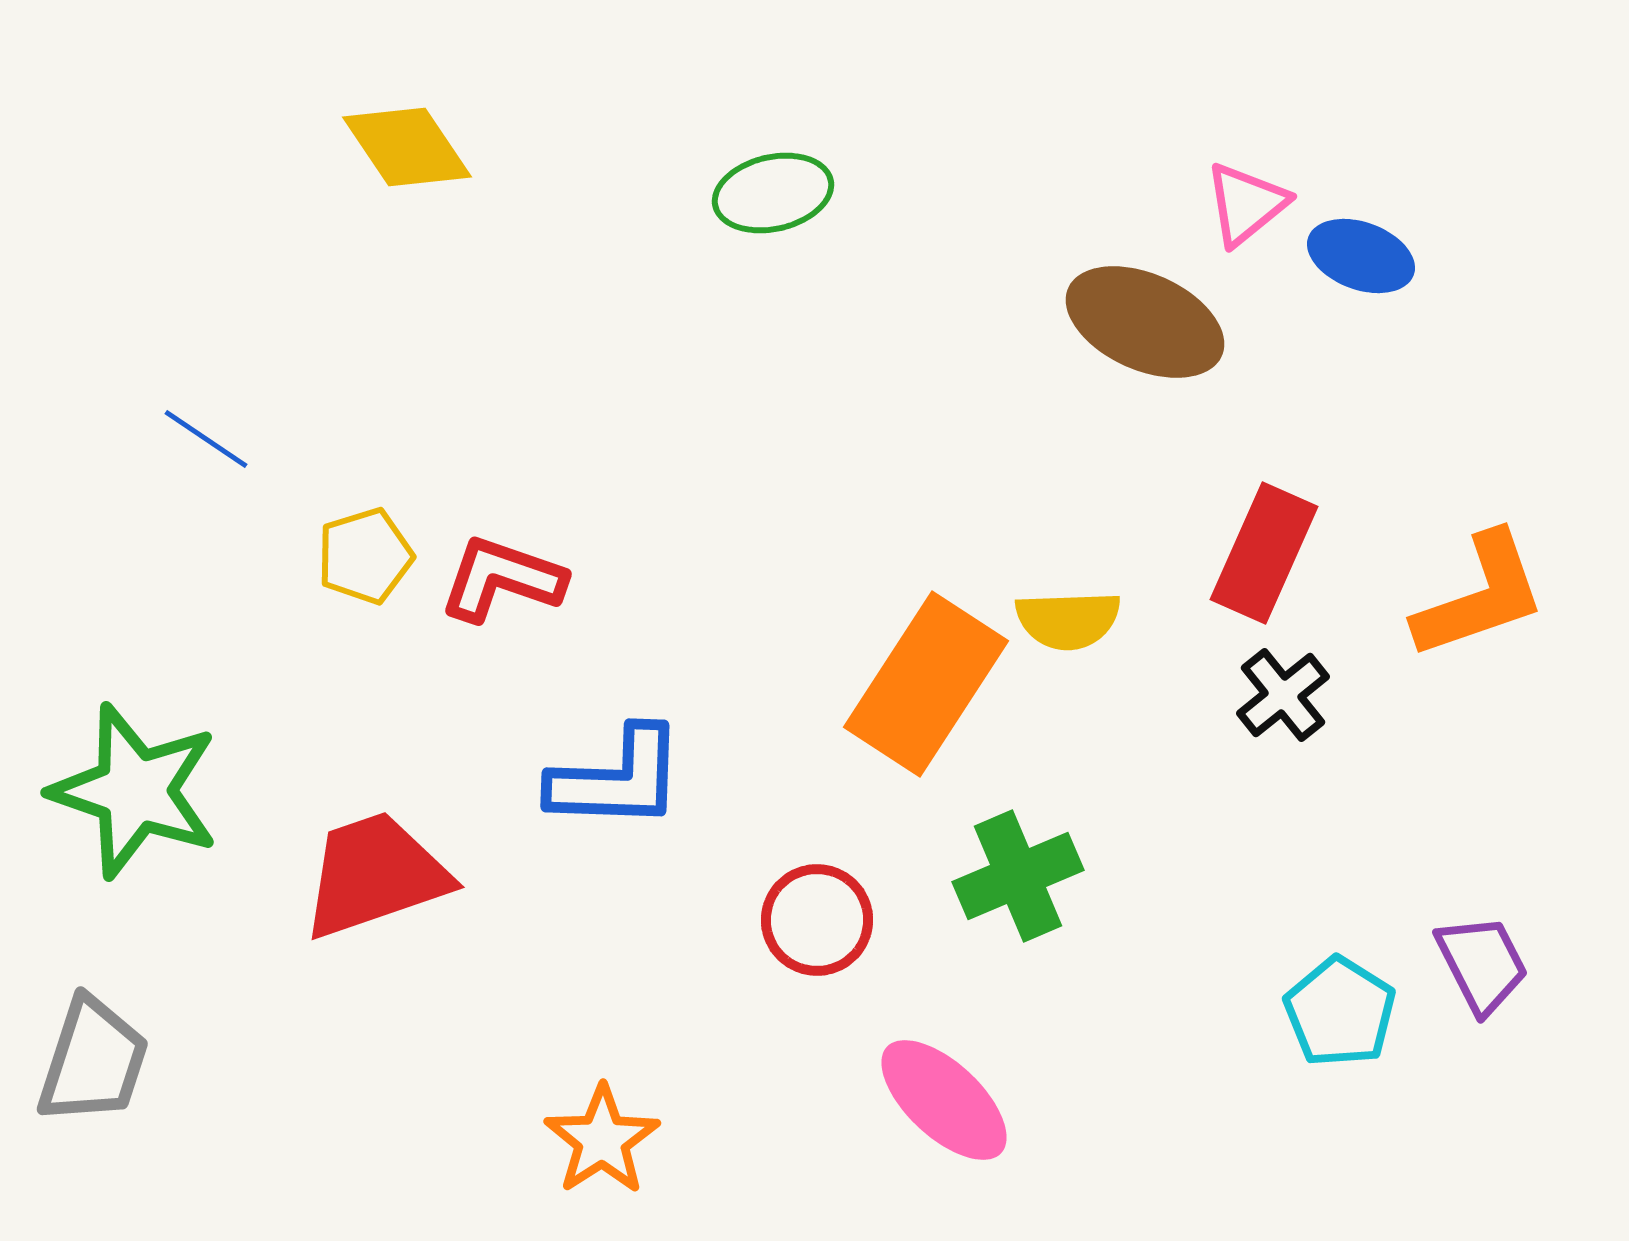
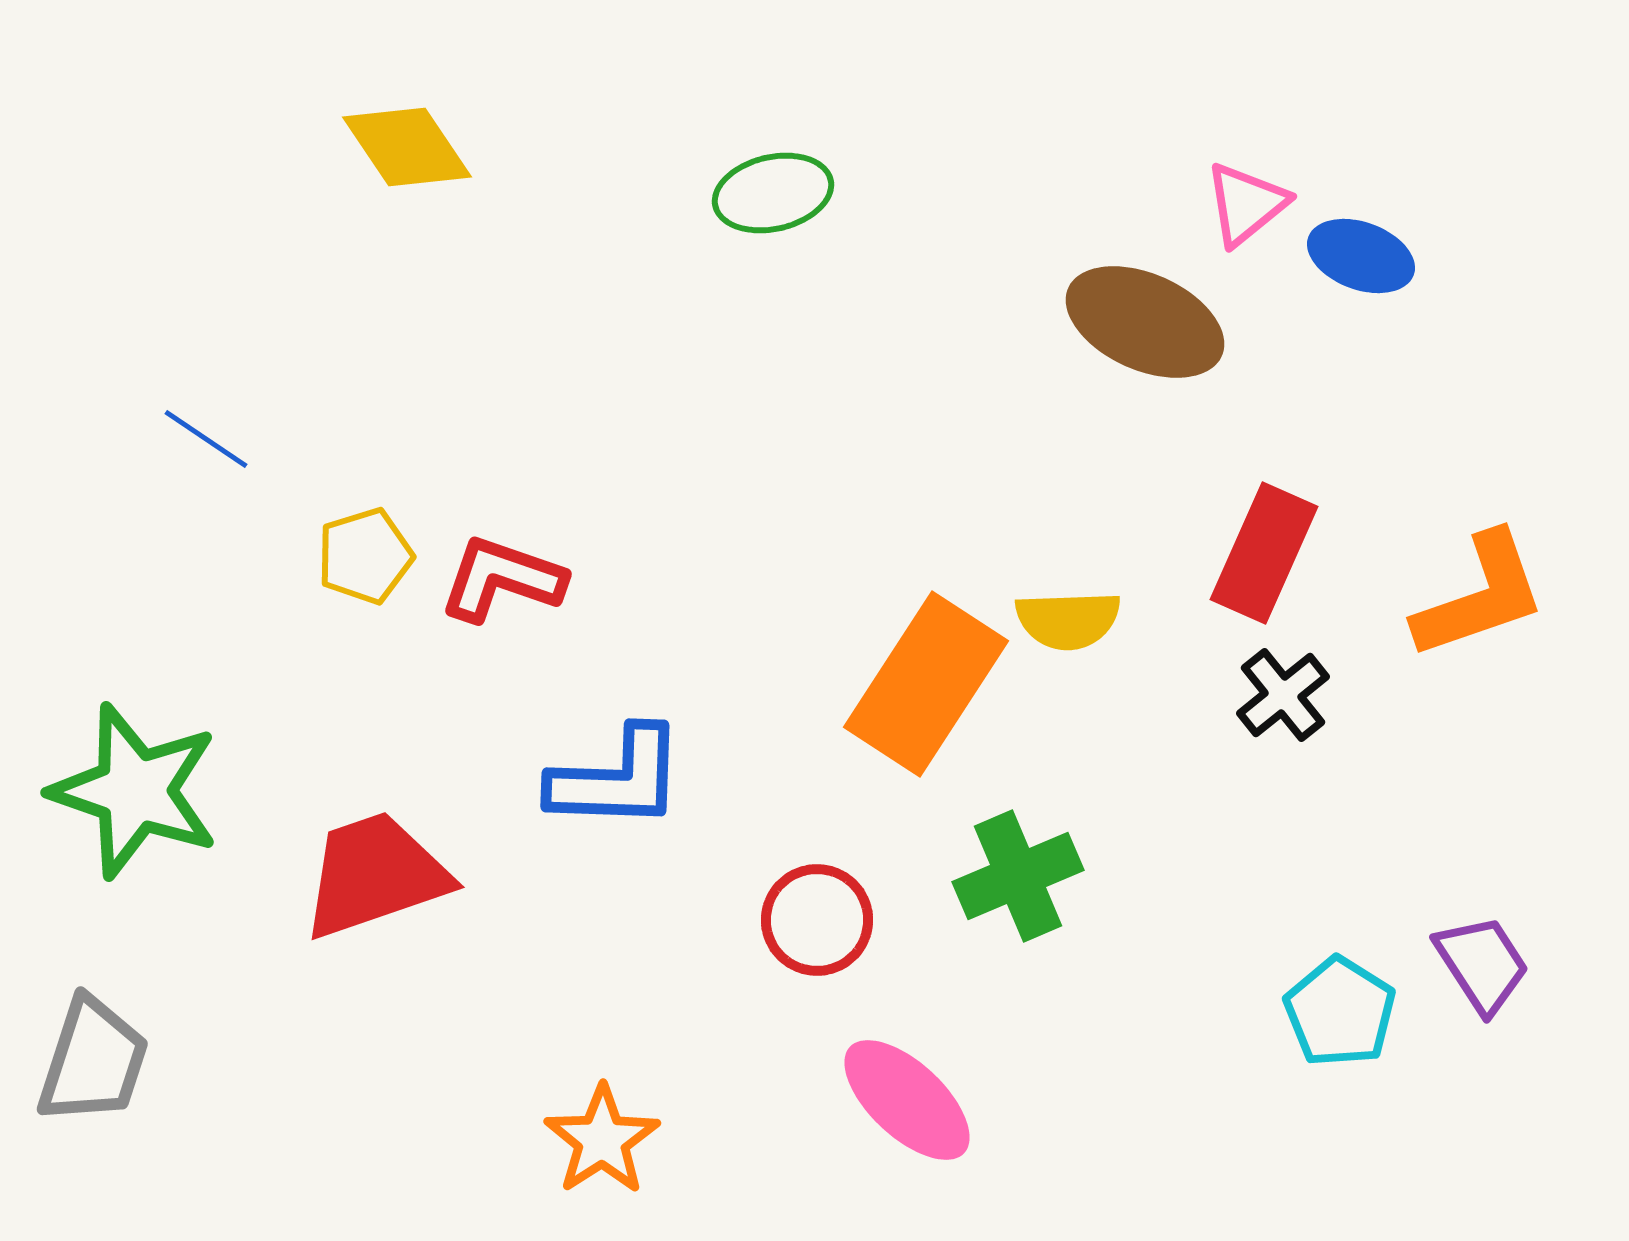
purple trapezoid: rotated 6 degrees counterclockwise
pink ellipse: moved 37 px left
